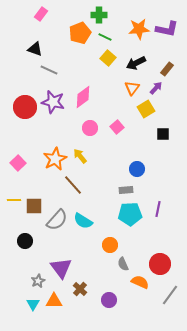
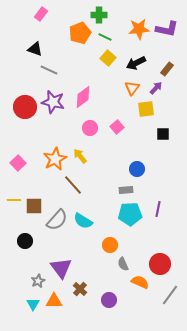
yellow square at (146, 109): rotated 24 degrees clockwise
